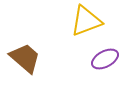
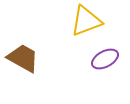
brown trapezoid: moved 2 px left; rotated 12 degrees counterclockwise
